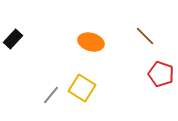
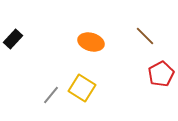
red pentagon: rotated 25 degrees clockwise
